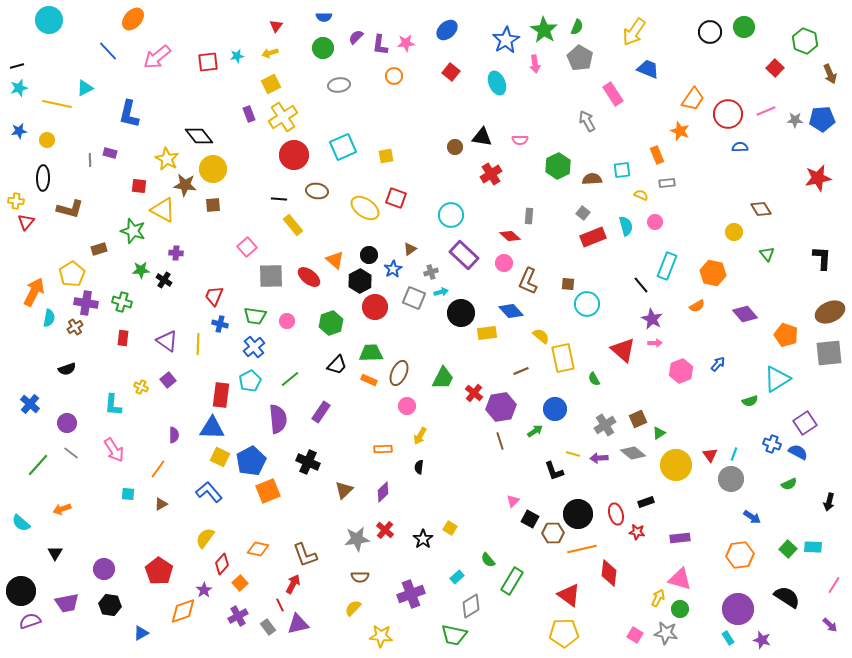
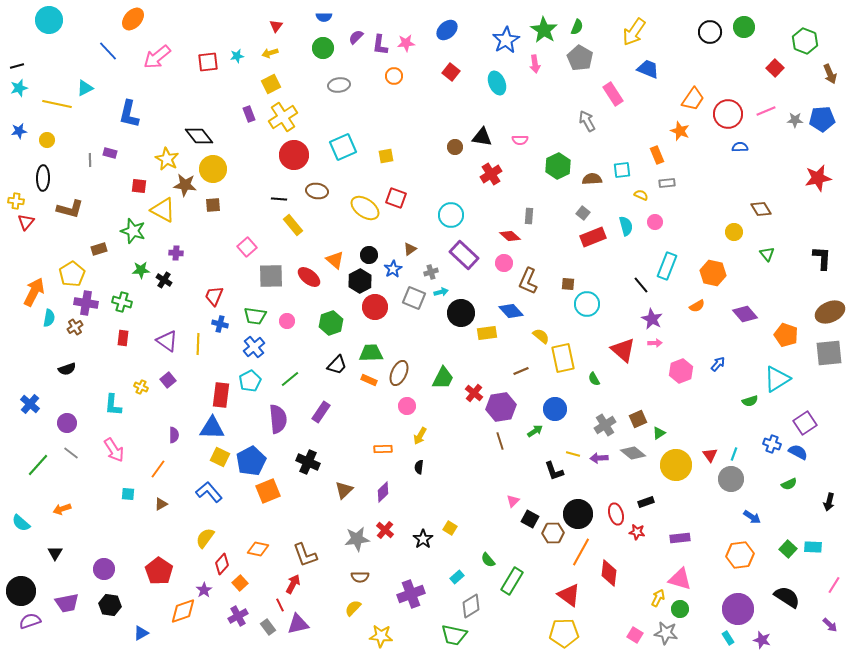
orange line at (582, 549): moved 1 px left, 3 px down; rotated 48 degrees counterclockwise
